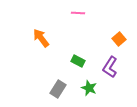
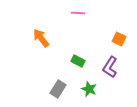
orange square: rotated 24 degrees counterclockwise
green star: moved 1 px down
